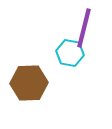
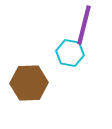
purple line: moved 3 px up
